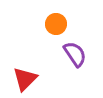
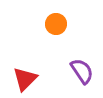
purple semicircle: moved 7 px right, 17 px down
